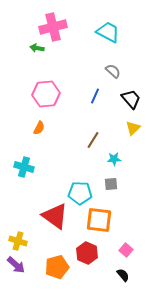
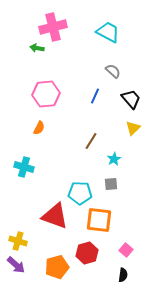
brown line: moved 2 px left, 1 px down
cyan star: rotated 24 degrees counterclockwise
red triangle: rotated 16 degrees counterclockwise
red hexagon: rotated 20 degrees clockwise
black semicircle: rotated 48 degrees clockwise
